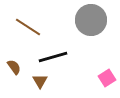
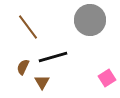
gray circle: moved 1 px left
brown line: rotated 20 degrees clockwise
brown semicircle: moved 9 px right; rotated 119 degrees counterclockwise
brown triangle: moved 2 px right, 1 px down
